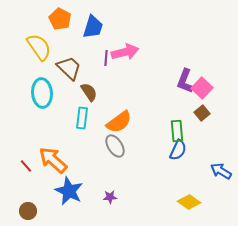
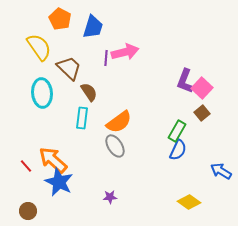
green rectangle: rotated 35 degrees clockwise
blue star: moved 10 px left, 9 px up
